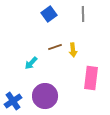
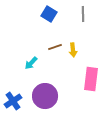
blue square: rotated 21 degrees counterclockwise
pink rectangle: moved 1 px down
